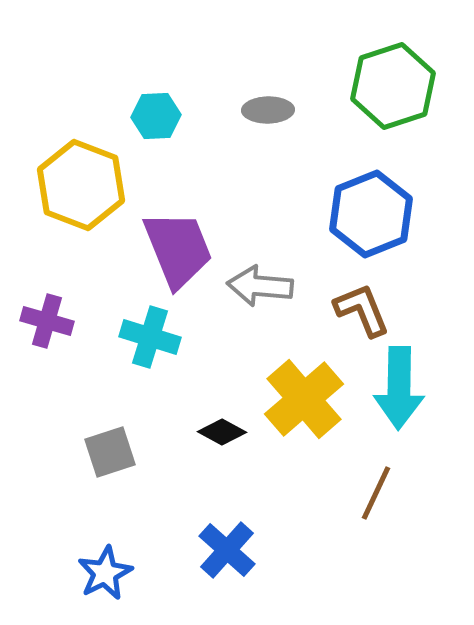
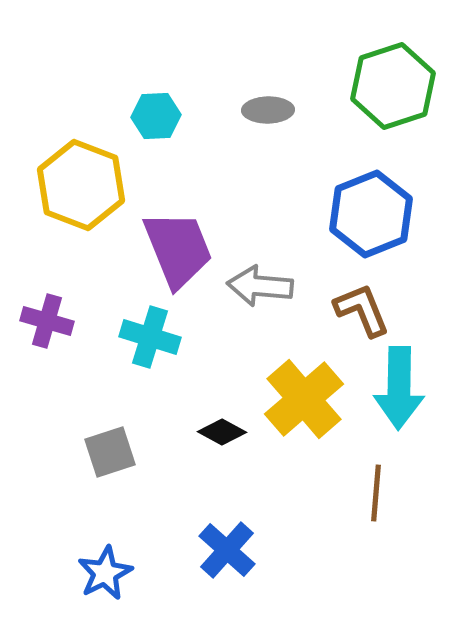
brown line: rotated 20 degrees counterclockwise
